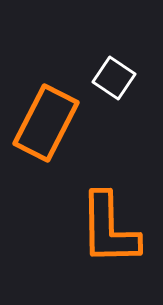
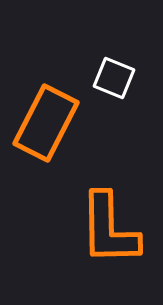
white square: rotated 12 degrees counterclockwise
